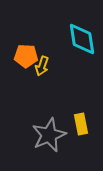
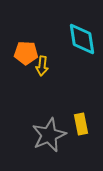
orange pentagon: moved 3 px up
yellow arrow: rotated 12 degrees counterclockwise
